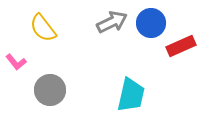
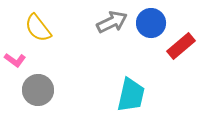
yellow semicircle: moved 5 px left
red rectangle: rotated 16 degrees counterclockwise
pink L-shape: moved 1 px left, 2 px up; rotated 15 degrees counterclockwise
gray circle: moved 12 px left
